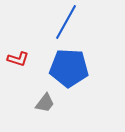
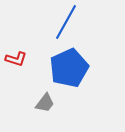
red L-shape: moved 2 px left
blue pentagon: rotated 27 degrees counterclockwise
